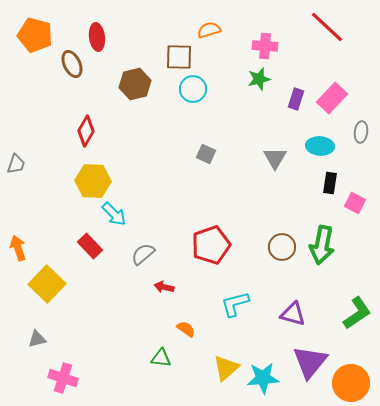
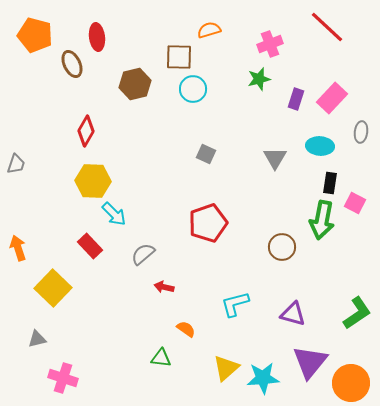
pink cross at (265, 46): moved 5 px right, 2 px up; rotated 25 degrees counterclockwise
red pentagon at (211, 245): moved 3 px left, 22 px up
green arrow at (322, 245): moved 25 px up
yellow square at (47, 284): moved 6 px right, 4 px down
